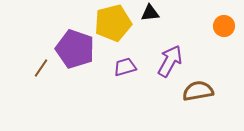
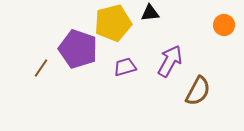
orange circle: moved 1 px up
purple pentagon: moved 3 px right
brown semicircle: rotated 128 degrees clockwise
